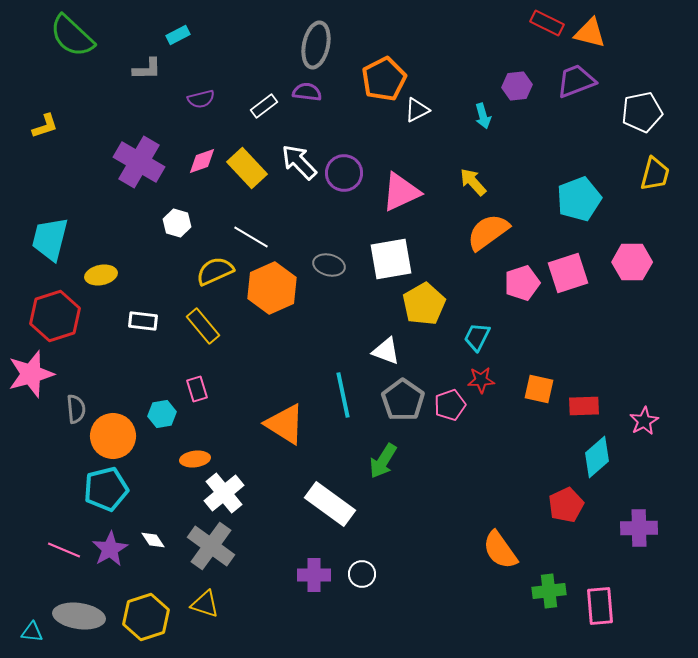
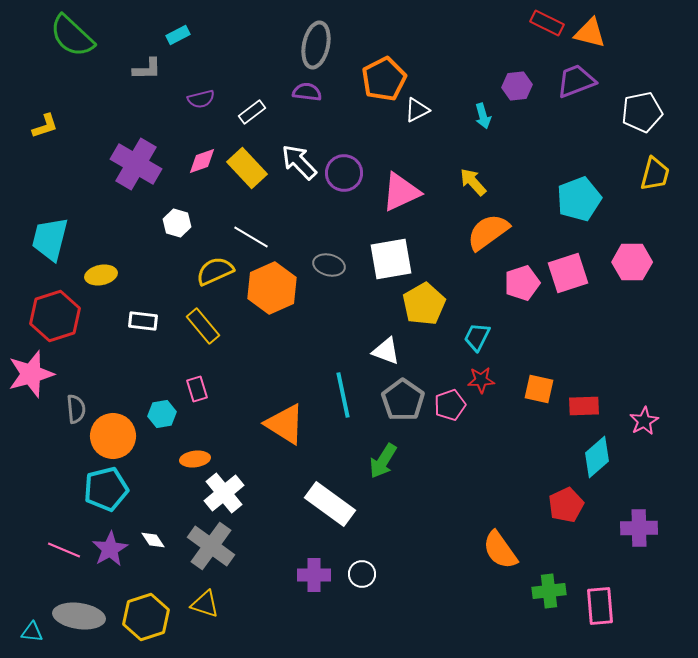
white rectangle at (264, 106): moved 12 px left, 6 px down
purple cross at (139, 162): moved 3 px left, 2 px down
